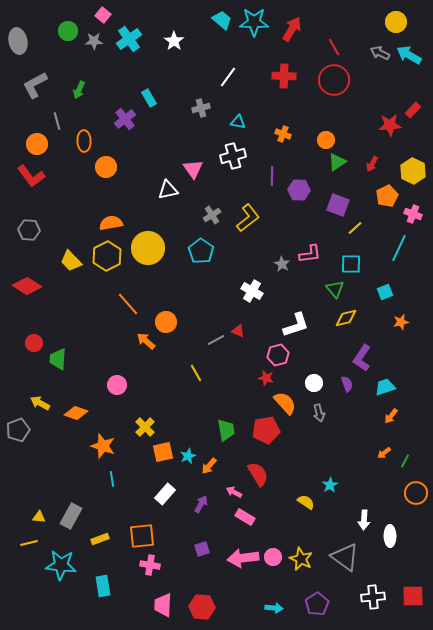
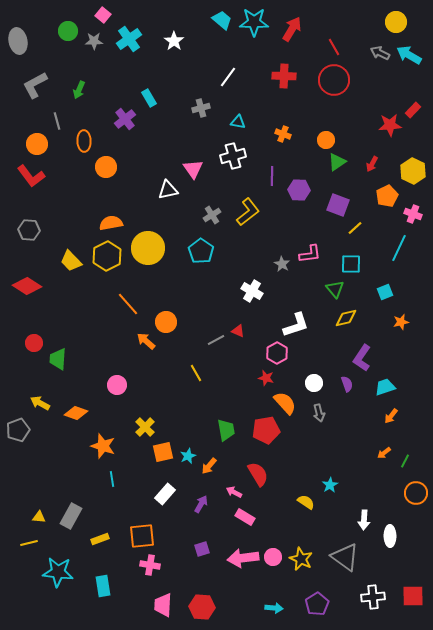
yellow L-shape at (248, 218): moved 6 px up
pink hexagon at (278, 355): moved 1 px left, 2 px up; rotated 15 degrees counterclockwise
cyan star at (61, 565): moved 3 px left, 7 px down
